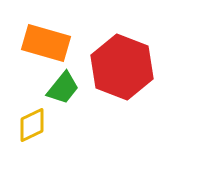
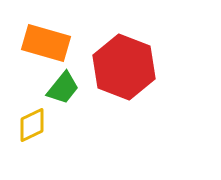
red hexagon: moved 2 px right
